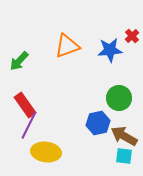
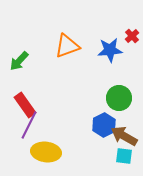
blue hexagon: moved 6 px right, 2 px down; rotated 15 degrees counterclockwise
